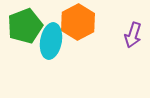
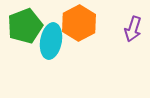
orange hexagon: moved 1 px right, 1 px down
purple arrow: moved 6 px up
